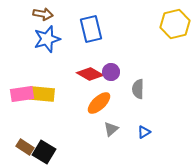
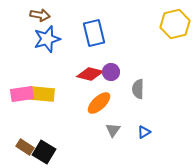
brown arrow: moved 3 px left, 1 px down
blue rectangle: moved 3 px right, 4 px down
red diamond: rotated 16 degrees counterclockwise
gray triangle: moved 2 px right, 1 px down; rotated 14 degrees counterclockwise
